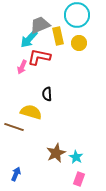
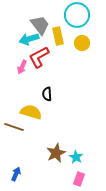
gray trapezoid: rotated 75 degrees clockwise
cyan arrow: rotated 30 degrees clockwise
yellow circle: moved 3 px right
red L-shape: rotated 40 degrees counterclockwise
